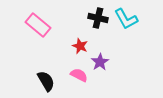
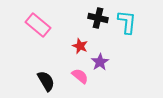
cyan L-shape: moved 1 px right, 3 px down; rotated 145 degrees counterclockwise
pink semicircle: moved 1 px right, 1 px down; rotated 12 degrees clockwise
